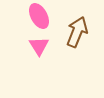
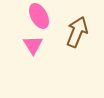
pink triangle: moved 6 px left, 1 px up
